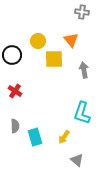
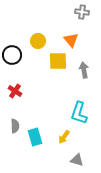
yellow square: moved 4 px right, 2 px down
cyan L-shape: moved 3 px left
gray triangle: rotated 24 degrees counterclockwise
